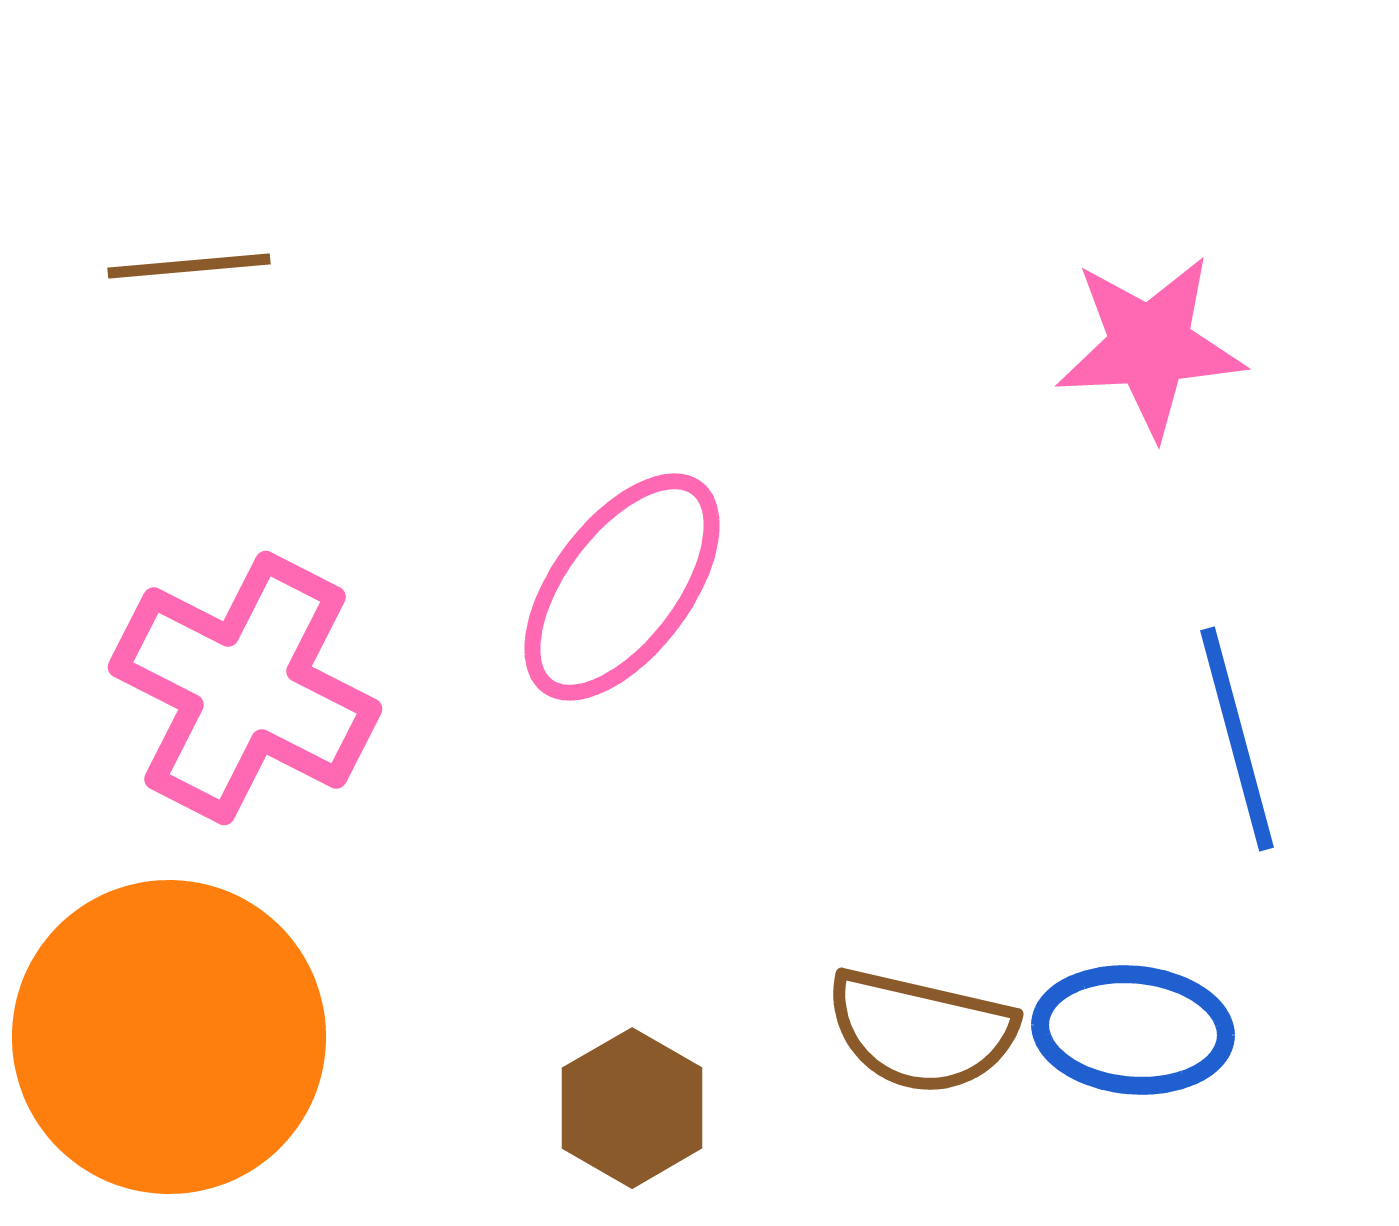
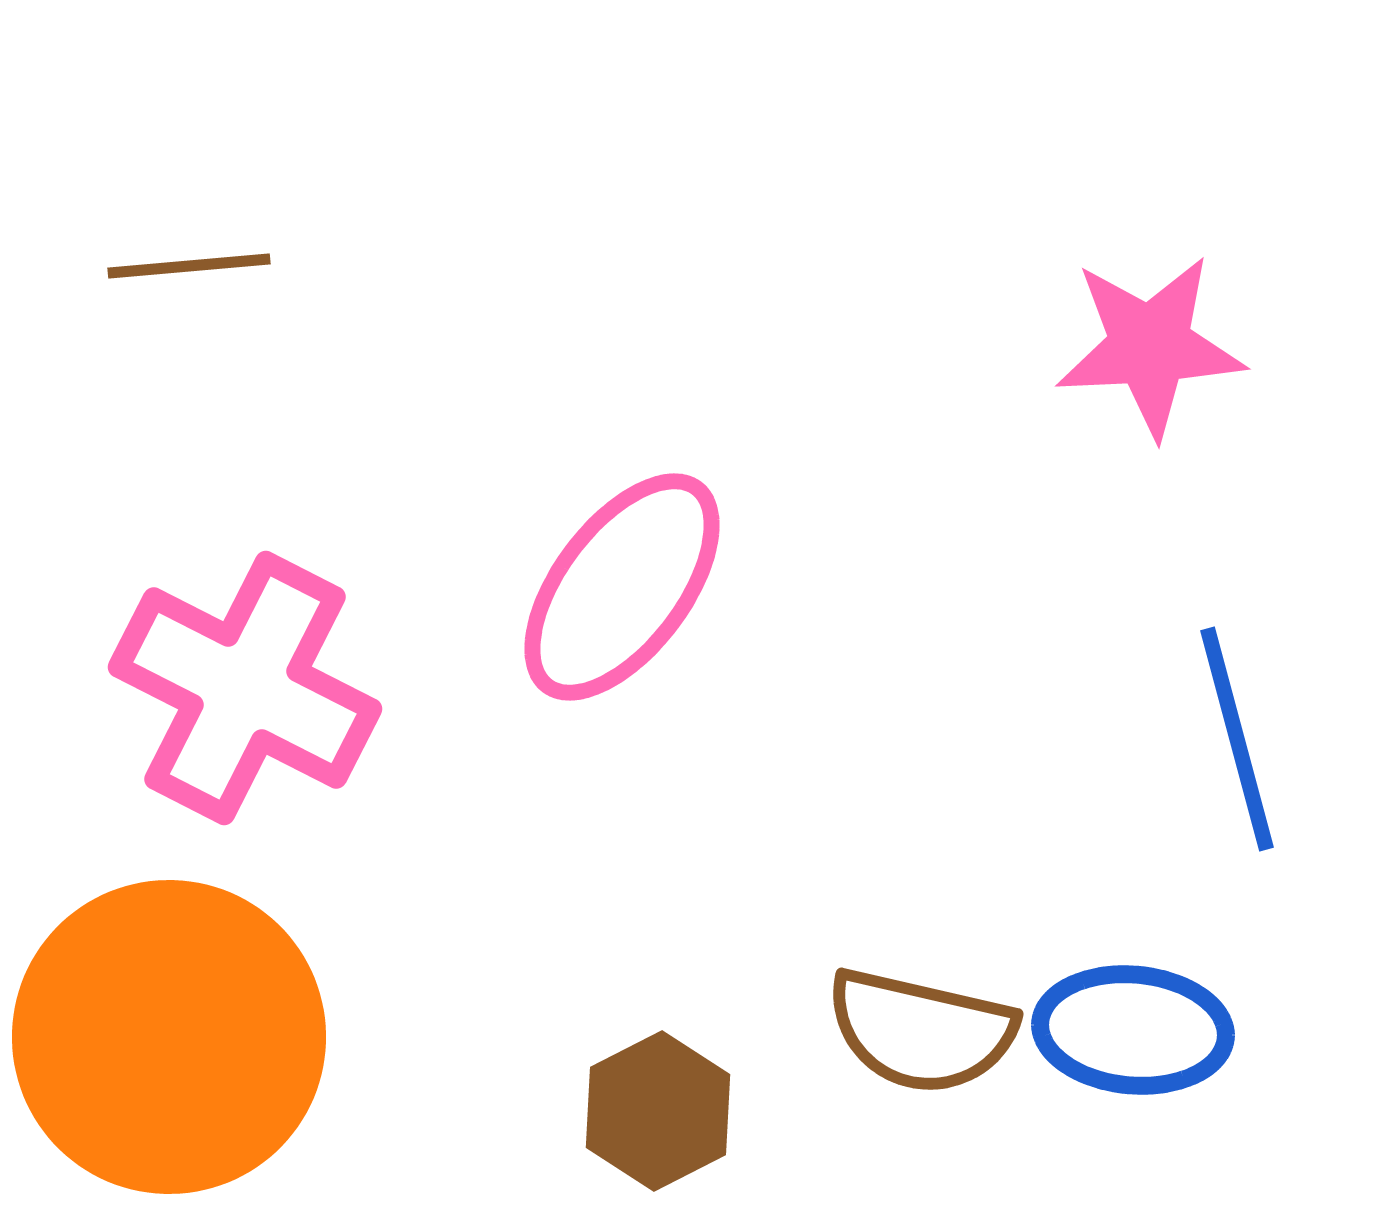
brown hexagon: moved 26 px right, 3 px down; rotated 3 degrees clockwise
